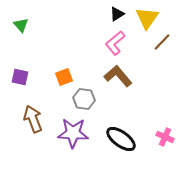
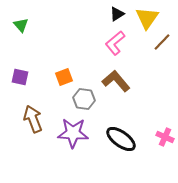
brown L-shape: moved 2 px left, 5 px down
